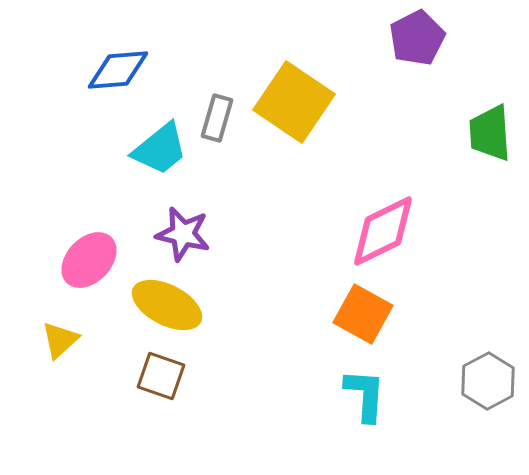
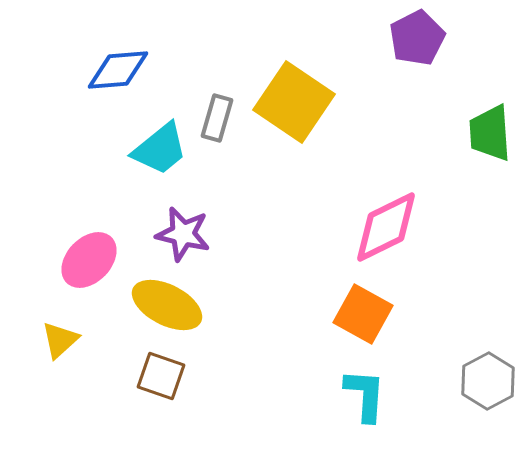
pink diamond: moved 3 px right, 4 px up
